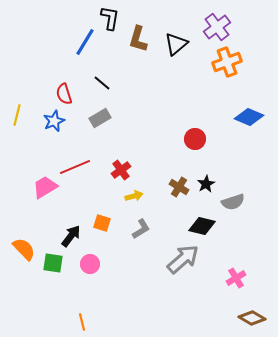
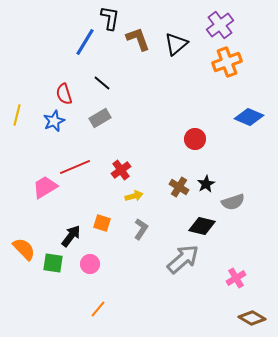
purple cross: moved 3 px right, 2 px up
brown L-shape: rotated 144 degrees clockwise
gray L-shape: rotated 25 degrees counterclockwise
orange line: moved 16 px right, 13 px up; rotated 54 degrees clockwise
